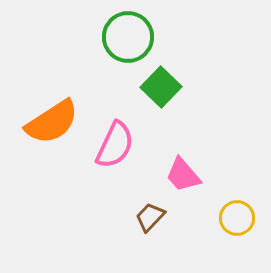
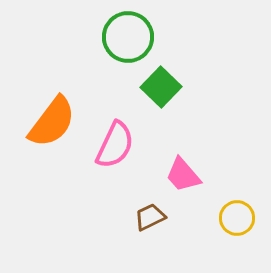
orange semicircle: rotated 20 degrees counterclockwise
brown trapezoid: rotated 20 degrees clockwise
